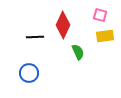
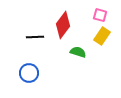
red diamond: rotated 12 degrees clockwise
yellow rectangle: moved 3 px left; rotated 48 degrees counterclockwise
green semicircle: rotated 49 degrees counterclockwise
